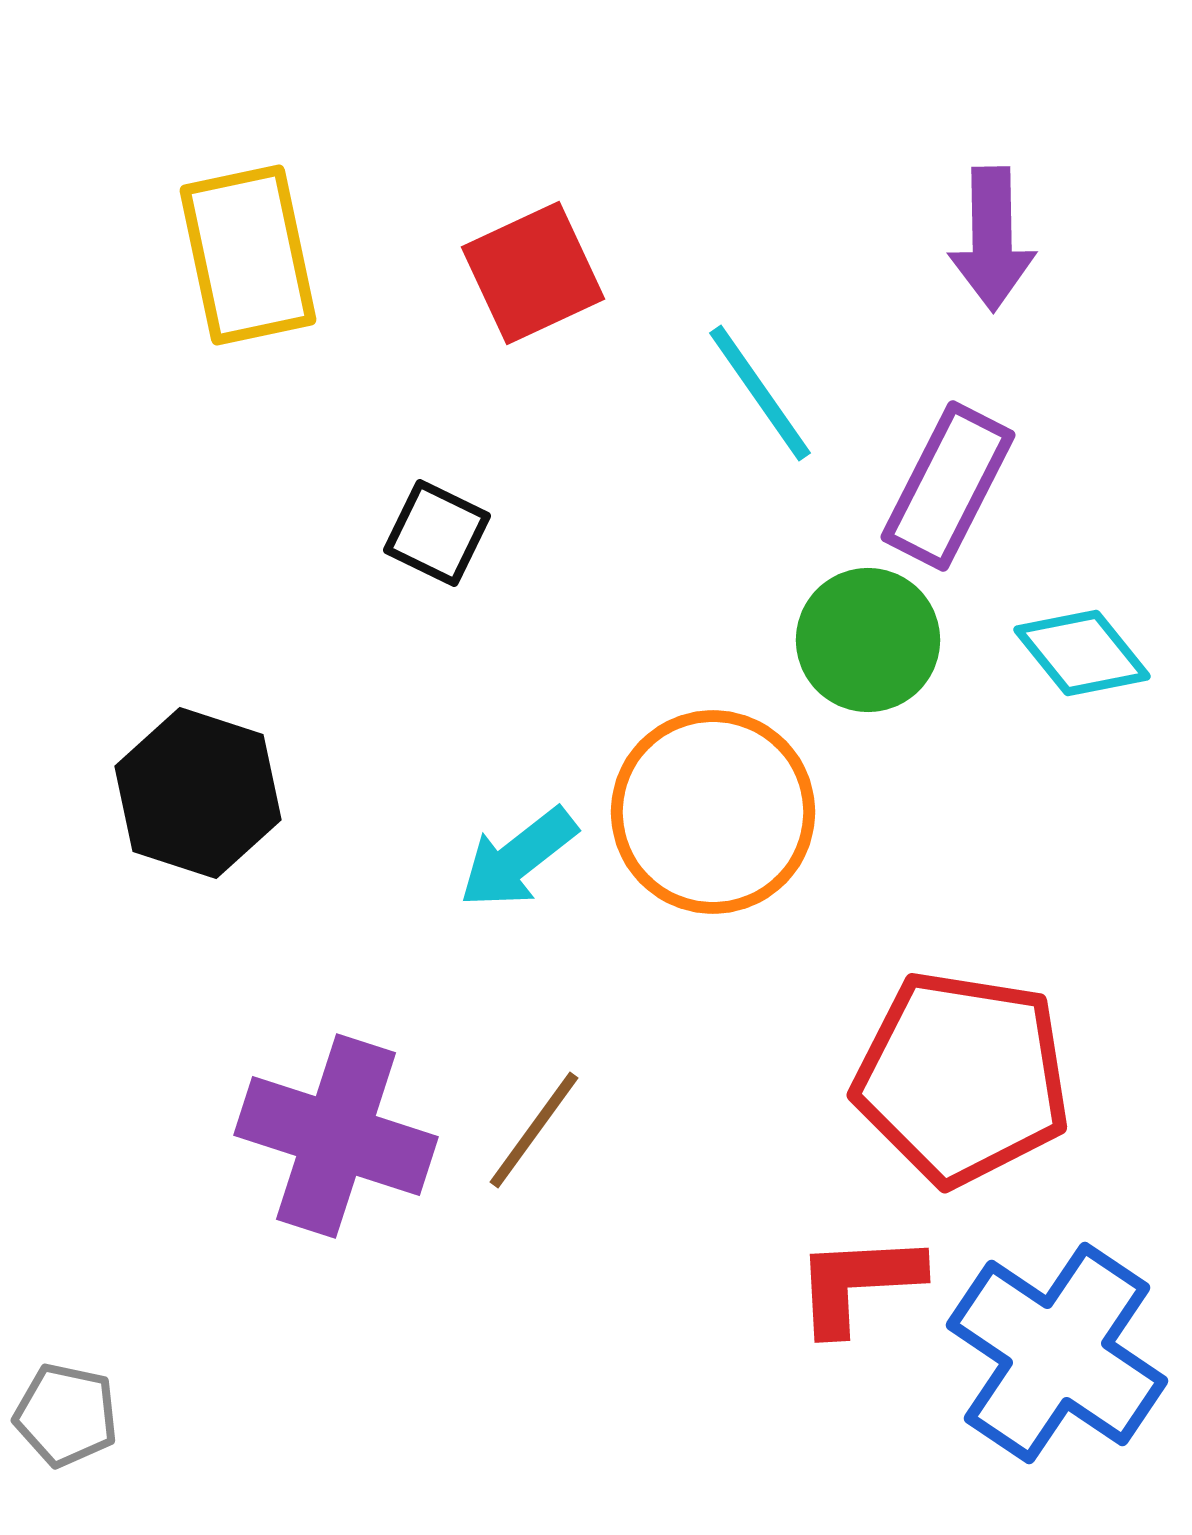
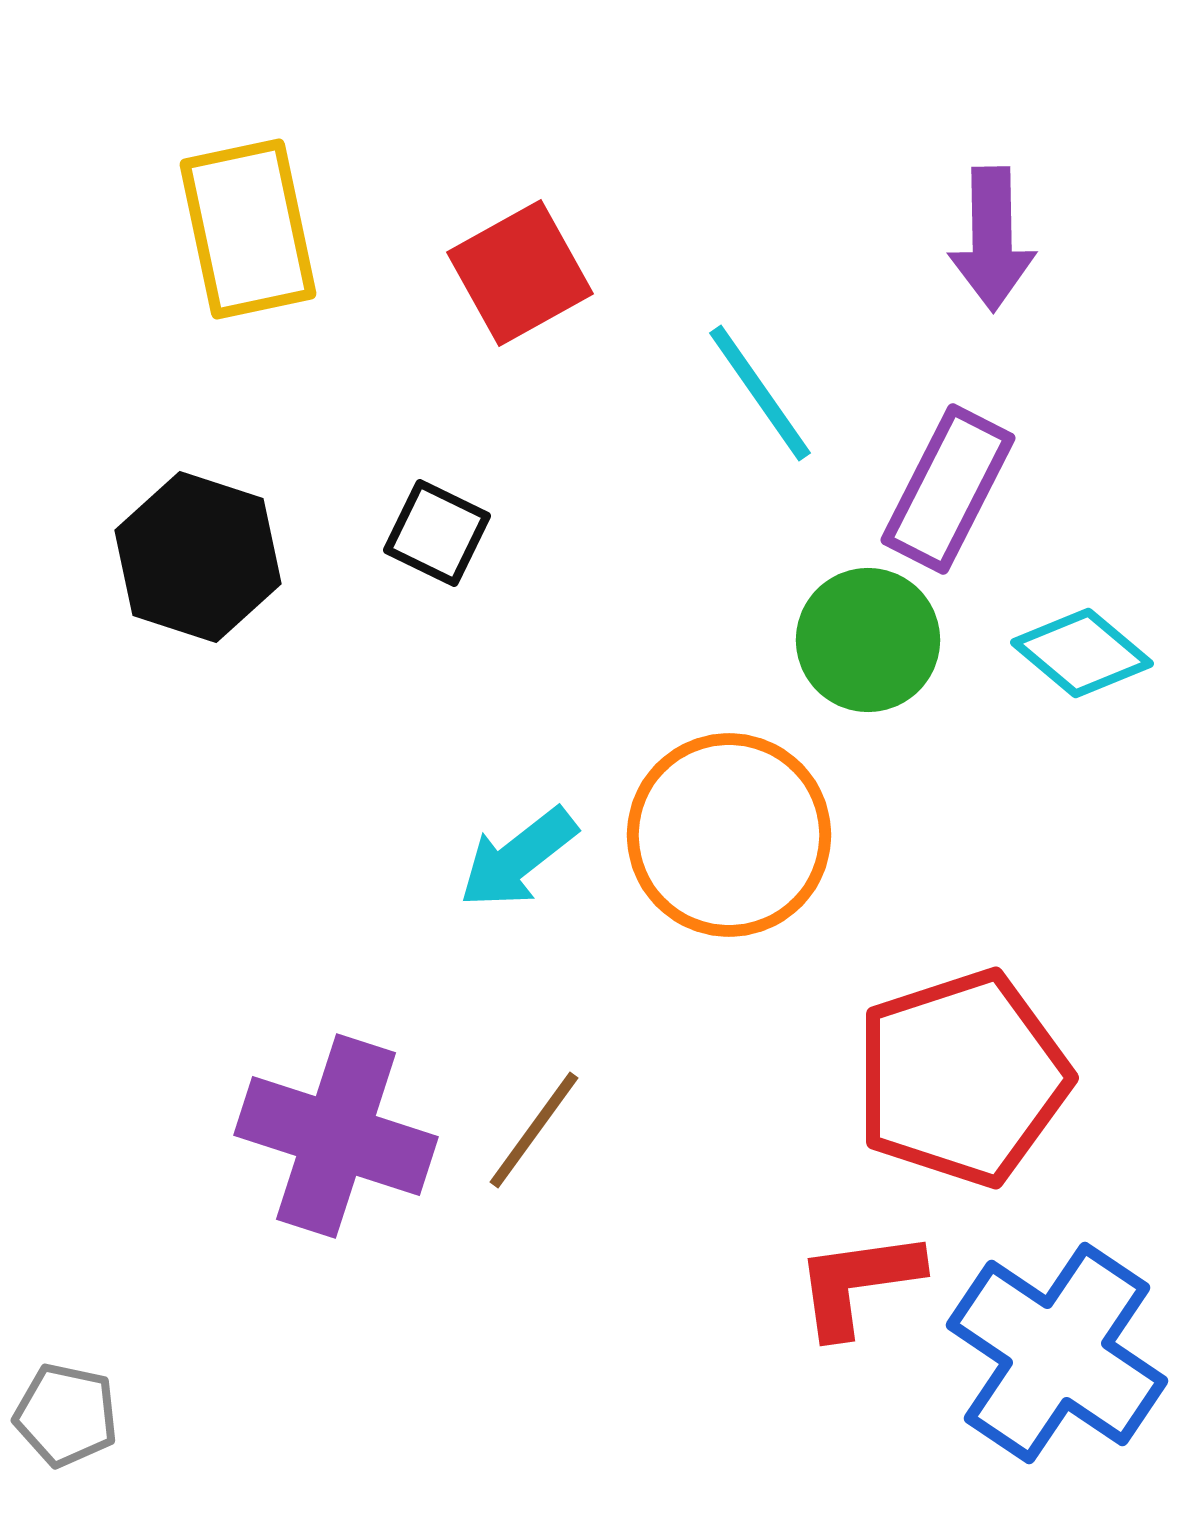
yellow rectangle: moved 26 px up
red square: moved 13 px left; rotated 4 degrees counterclockwise
purple rectangle: moved 3 px down
cyan diamond: rotated 11 degrees counterclockwise
black hexagon: moved 236 px up
orange circle: moved 16 px right, 23 px down
red pentagon: rotated 27 degrees counterclockwise
red L-shape: rotated 5 degrees counterclockwise
